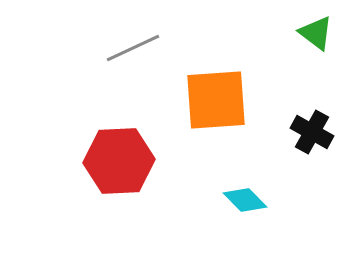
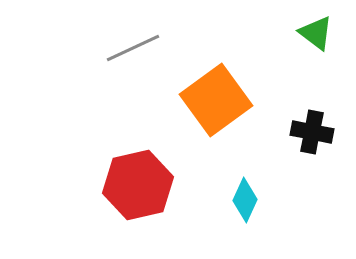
orange square: rotated 32 degrees counterclockwise
black cross: rotated 18 degrees counterclockwise
red hexagon: moved 19 px right, 24 px down; rotated 10 degrees counterclockwise
cyan diamond: rotated 69 degrees clockwise
